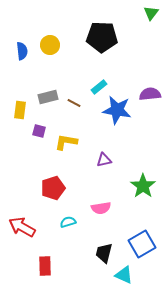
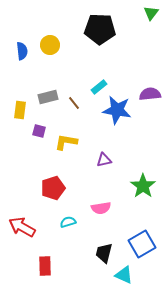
black pentagon: moved 2 px left, 8 px up
brown line: rotated 24 degrees clockwise
